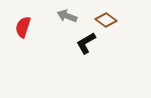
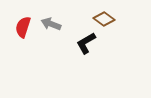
gray arrow: moved 16 px left, 8 px down
brown diamond: moved 2 px left, 1 px up
